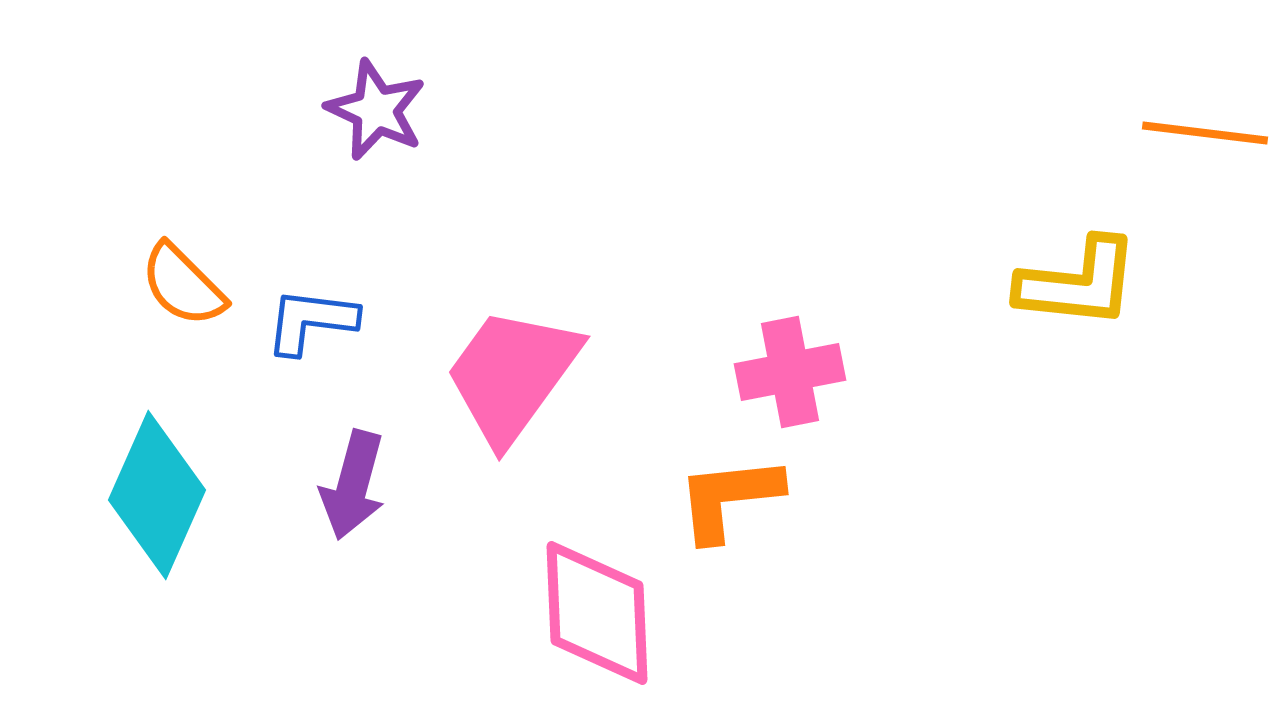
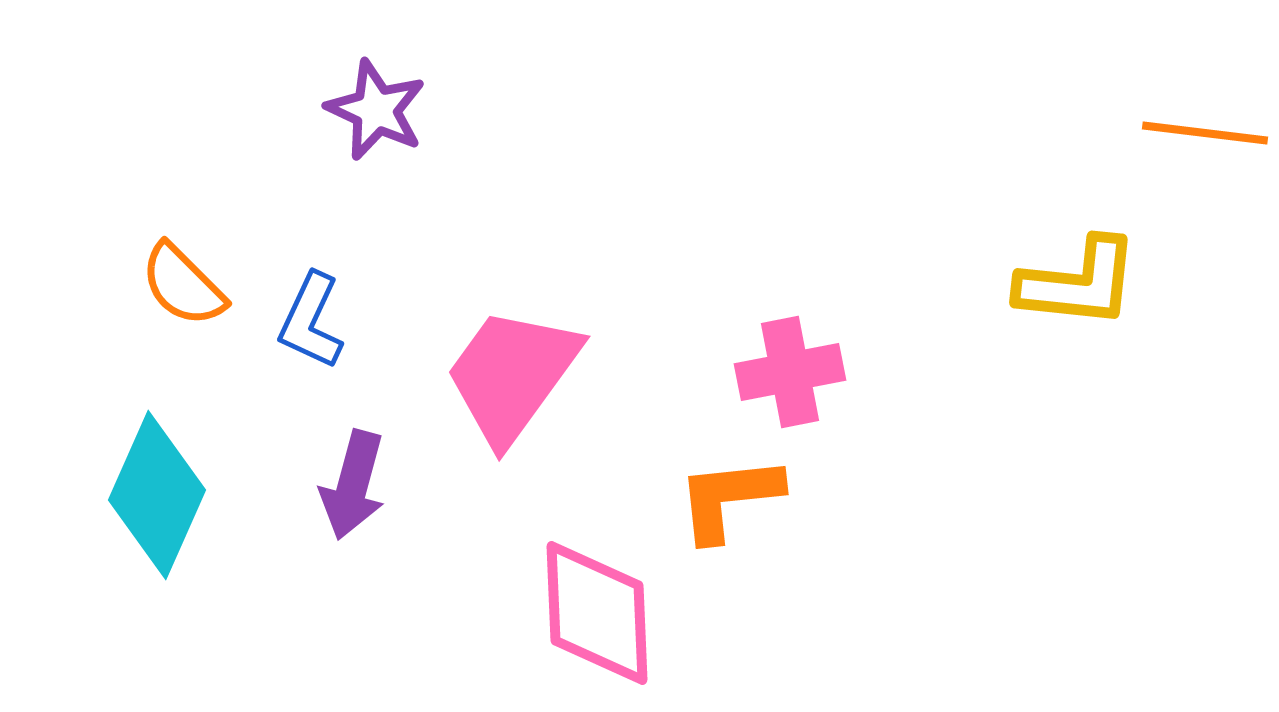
blue L-shape: rotated 72 degrees counterclockwise
